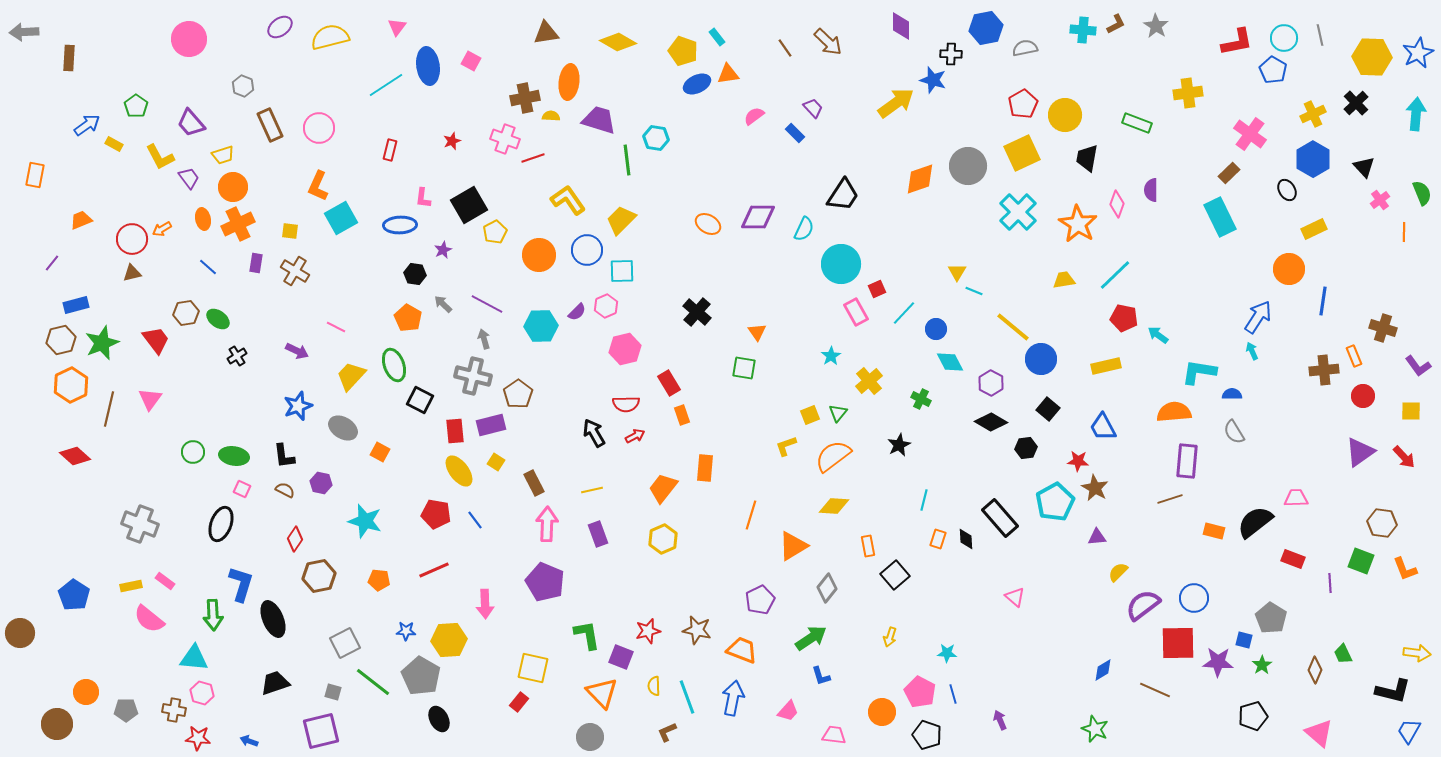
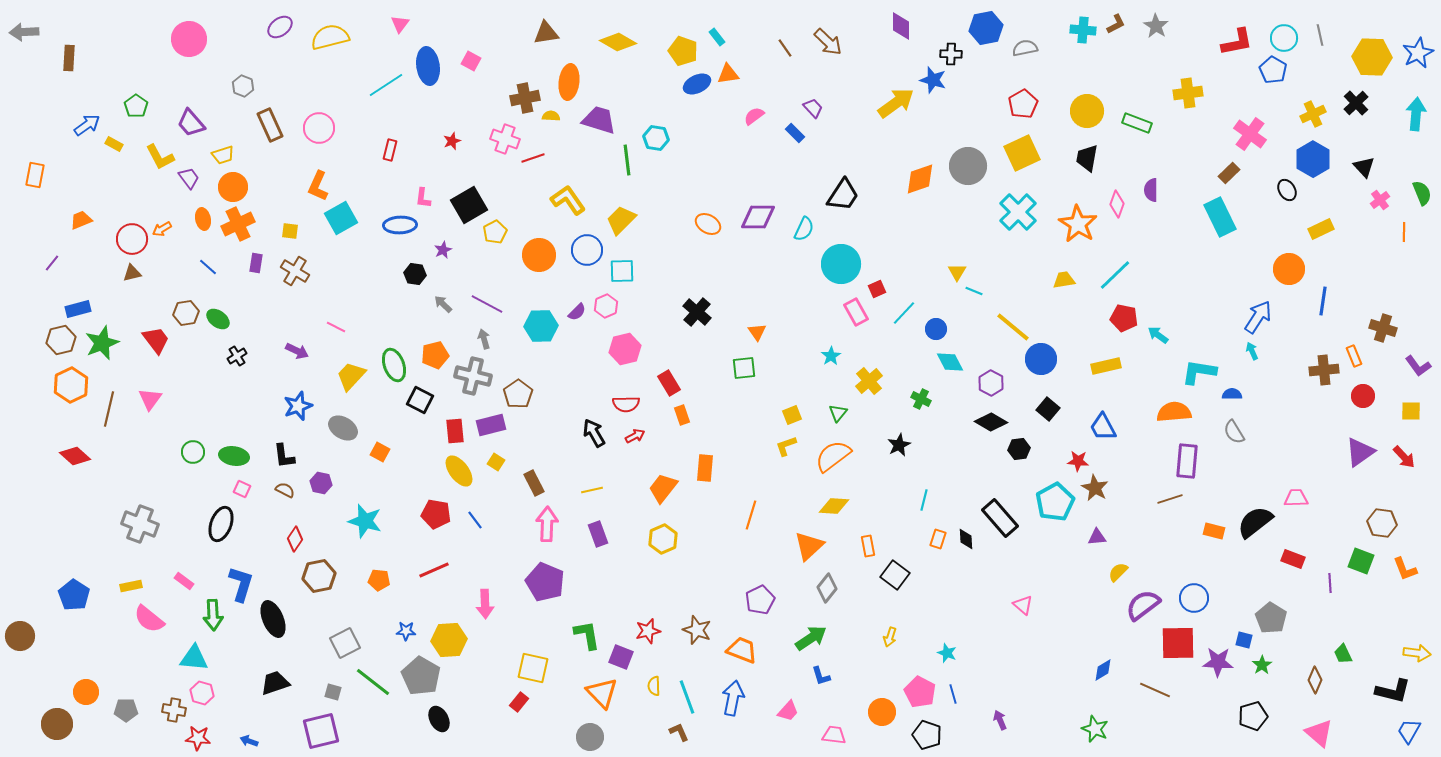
pink triangle at (397, 27): moved 3 px right, 3 px up
yellow circle at (1065, 115): moved 22 px right, 4 px up
yellow rectangle at (1314, 229): moved 7 px right
blue rectangle at (76, 305): moved 2 px right, 4 px down
orange pentagon at (408, 318): moved 27 px right, 37 px down; rotated 28 degrees clockwise
green square at (744, 368): rotated 15 degrees counterclockwise
yellow square at (810, 415): moved 18 px left
black hexagon at (1026, 448): moved 7 px left, 1 px down
orange triangle at (793, 546): moved 16 px right; rotated 12 degrees counterclockwise
black square at (895, 575): rotated 12 degrees counterclockwise
pink rectangle at (165, 581): moved 19 px right
pink triangle at (1015, 597): moved 8 px right, 8 px down
brown star at (697, 630): rotated 8 degrees clockwise
brown circle at (20, 633): moved 3 px down
cyan star at (947, 653): rotated 18 degrees clockwise
brown diamond at (1315, 670): moved 10 px down
brown L-shape at (667, 732): moved 12 px right; rotated 90 degrees clockwise
